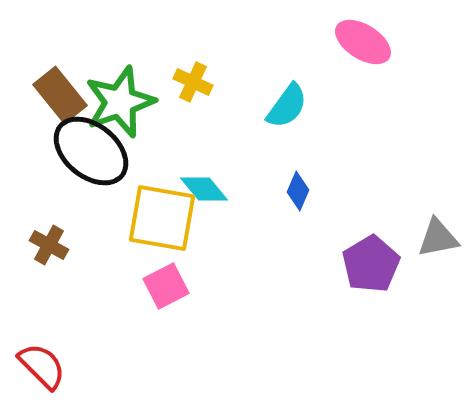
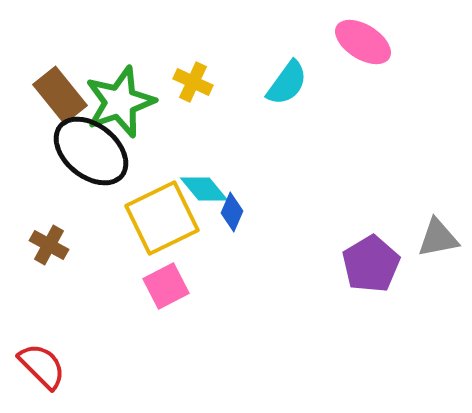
cyan semicircle: moved 23 px up
blue diamond: moved 66 px left, 21 px down
yellow square: rotated 36 degrees counterclockwise
